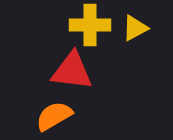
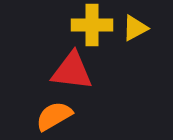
yellow cross: moved 2 px right
